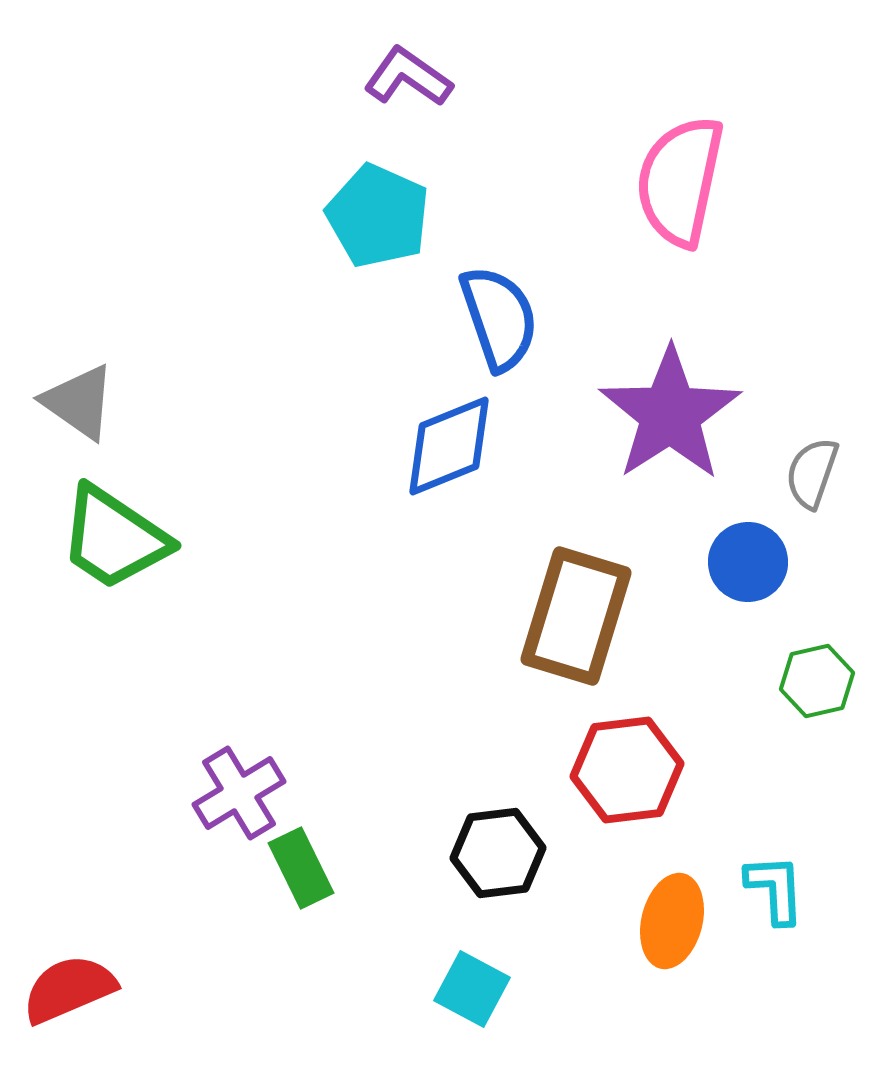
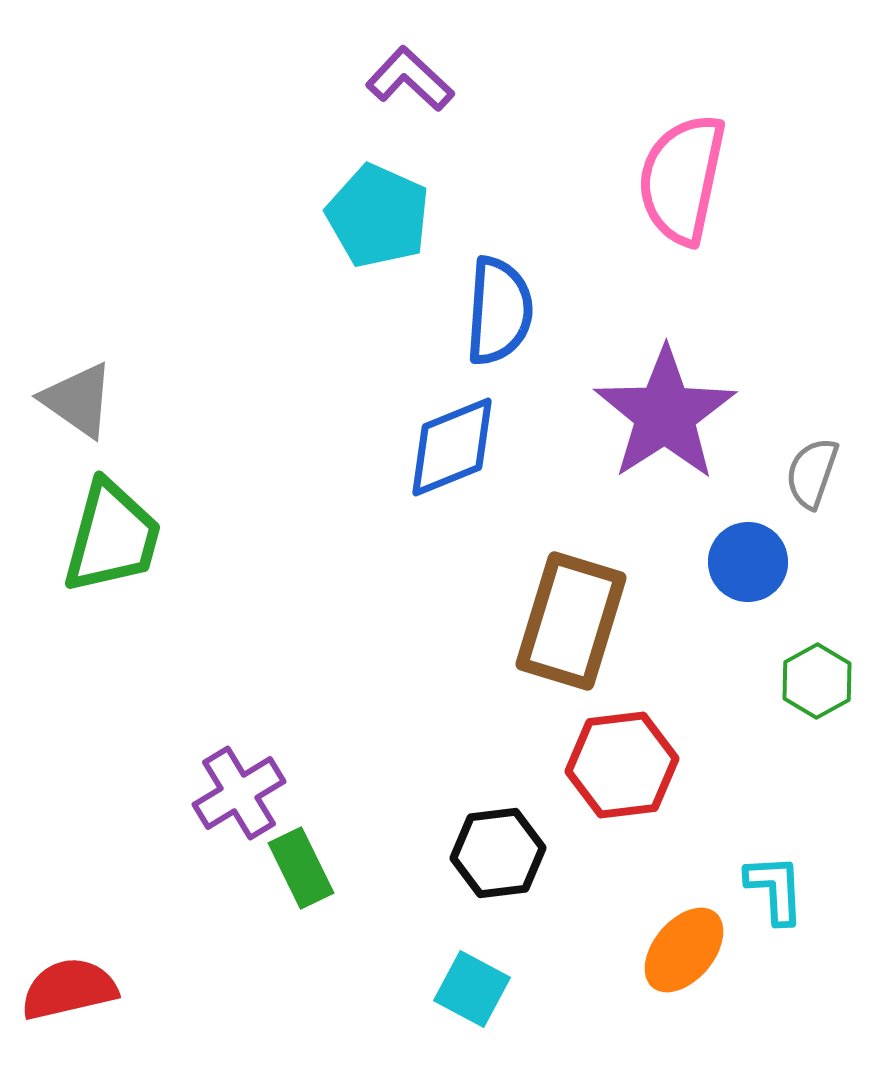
purple L-shape: moved 2 px right, 2 px down; rotated 8 degrees clockwise
pink semicircle: moved 2 px right, 2 px up
blue semicircle: moved 7 px up; rotated 23 degrees clockwise
gray triangle: moved 1 px left, 2 px up
purple star: moved 5 px left
blue diamond: moved 3 px right, 1 px down
green trapezoid: moved 2 px left, 1 px up; rotated 109 degrees counterclockwise
brown rectangle: moved 5 px left, 5 px down
green hexagon: rotated 16 degrees counterclockwise
red hexagon: moved 5 px left, 5 px up
orange ellipse: moved 12 px right, 29 px down; rotated 26 degrees clockwise
red semicircle: rotated 10 degrees clockwise
